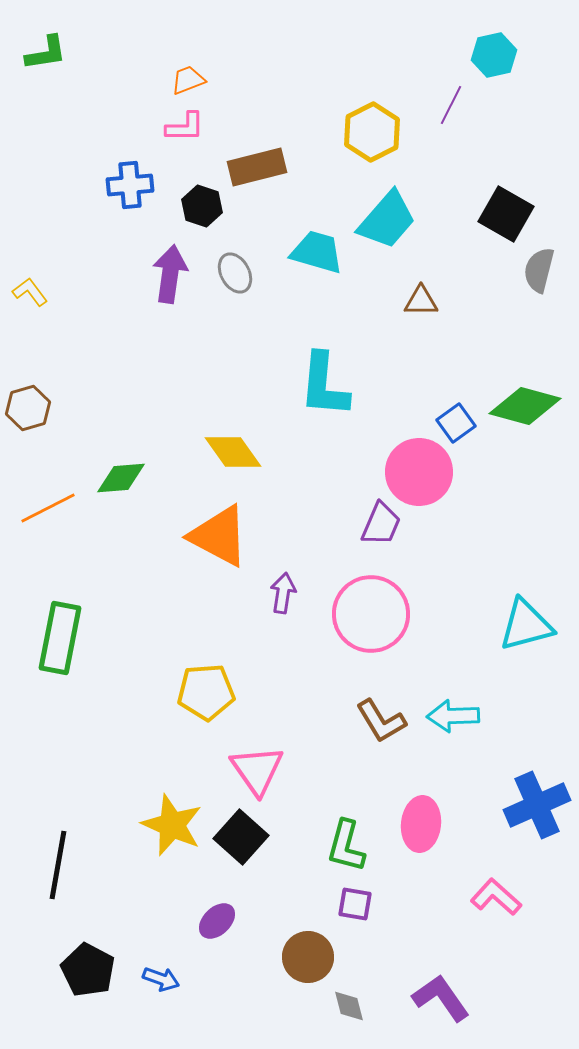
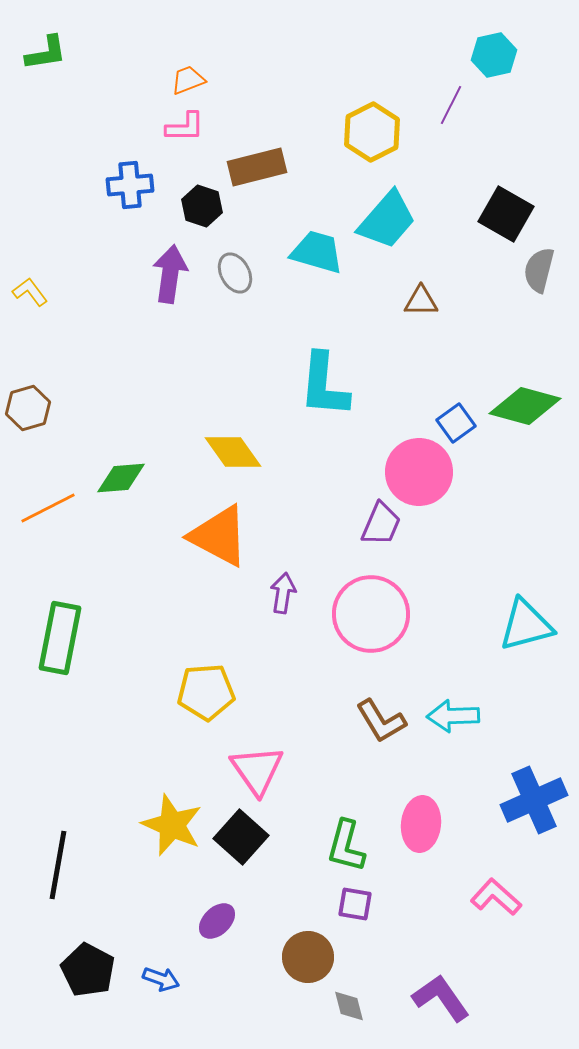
blue cross at (537, 805): moved 3 px left, 5 px up
